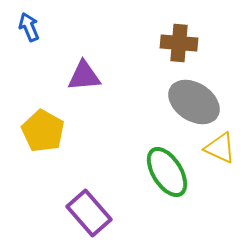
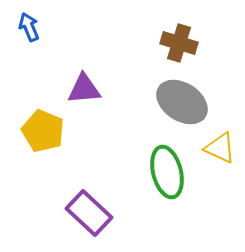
brown cross: rotated 12 degrees clockwise
purple triangle: moved 13 px down
gray ellipse: moved 12 px left
yellow pentagon: rotated 6 degrees counterclockwise
green ellipse: rotated 18 degrees clockwise
purple rectangle: rotated 6 degrees counterclockwise
